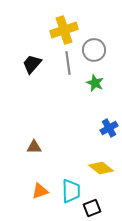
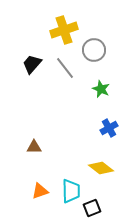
gray line: moved 3 px left, 5 px down; rotated 30 degrees counterclockwise
green star: moved 6 px right, 6 px down
